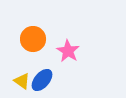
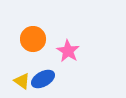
blue ellipse: moved 1 px right, 1 px up; rotated 20 degrees clockwise
